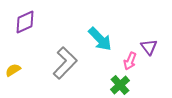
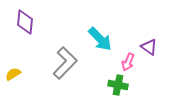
purple diamond: rotated 60 degrees counterclockwise
purple triangle: rotated 18 degrees counterclockwise
pink arrow: moved 2 px left, 1 px down
yellow semicircle: moved 4 px down
green cross: moved 2 px left; rotated 36 degrees counterclockwise
